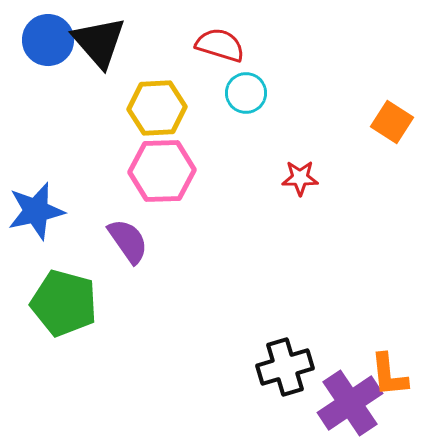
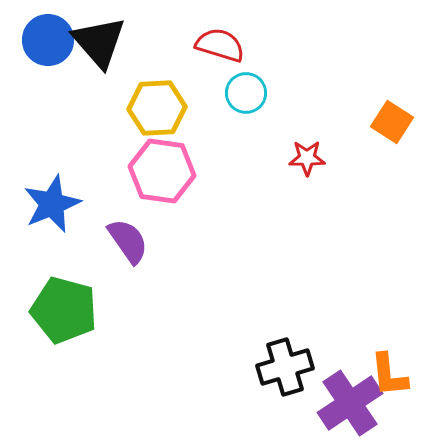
pink hexagon: rotated 10 degrees clockwise
red star: moved 7 px right, 20 px up
blue star: moved 16 px right, 7 px up; rotated 10 degrees counterclockwise
green pentagon: moved 7 px down
